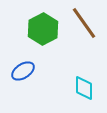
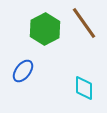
green hexagon: moved 2 px right
blue ellipse: rotated 20 degrees counterclockwise
